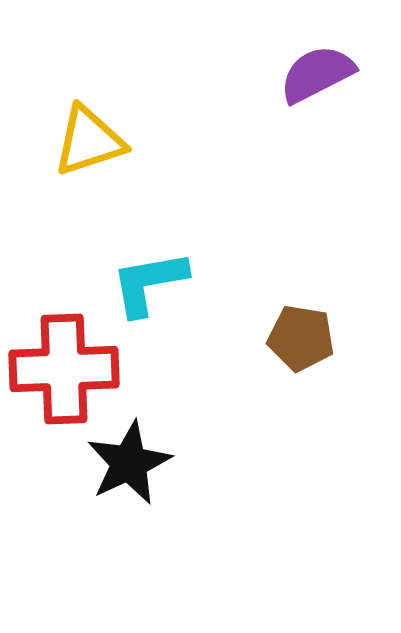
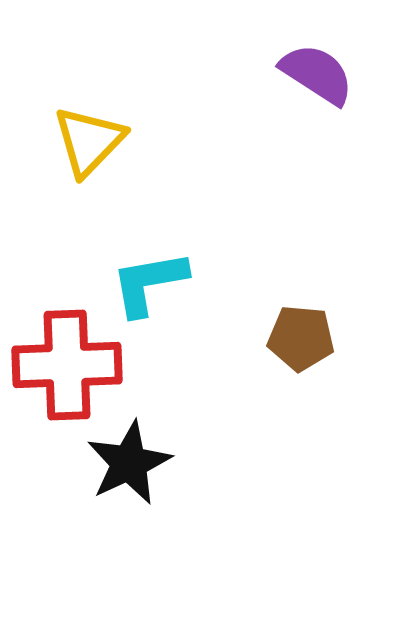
purple semicircle: rotated 60 degrees clockwise
yellow triangle: rotated 28 degrees counterclockwise
brown pentagon: rotated 4 degrees counterclockwise
red cross: moved 3 px right, 4 px up
